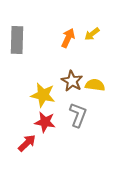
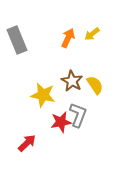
gray rectangle: rotated 24 degrees counterclockwise
yellow semicircle: rotated 48 degrees clockwise
red star: moved 16 px right; rotated 20 degrees counterclockwise
